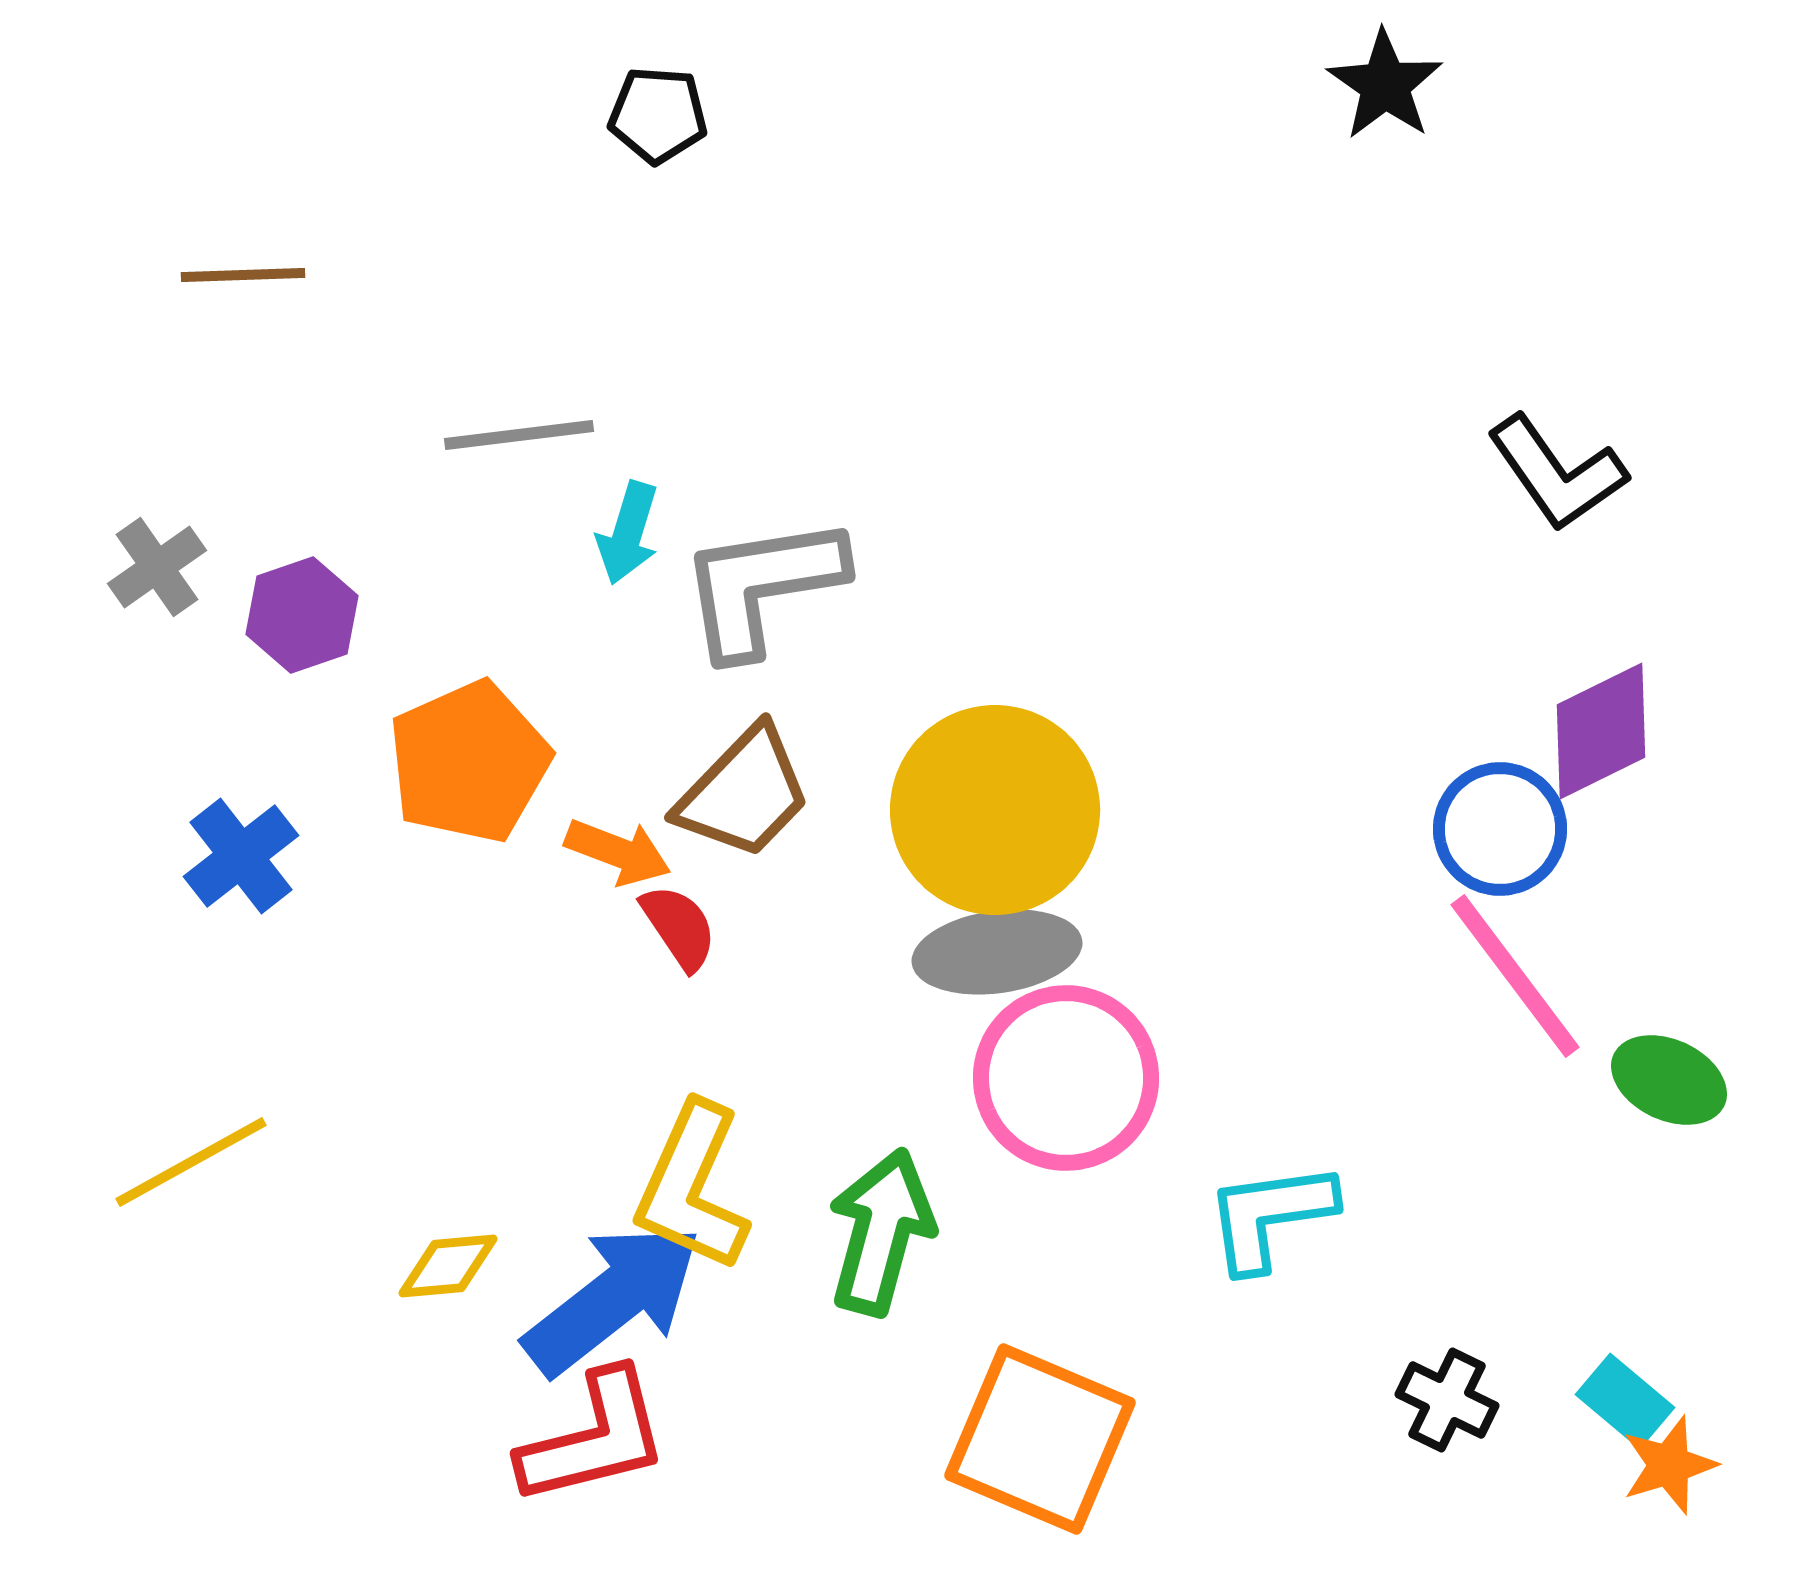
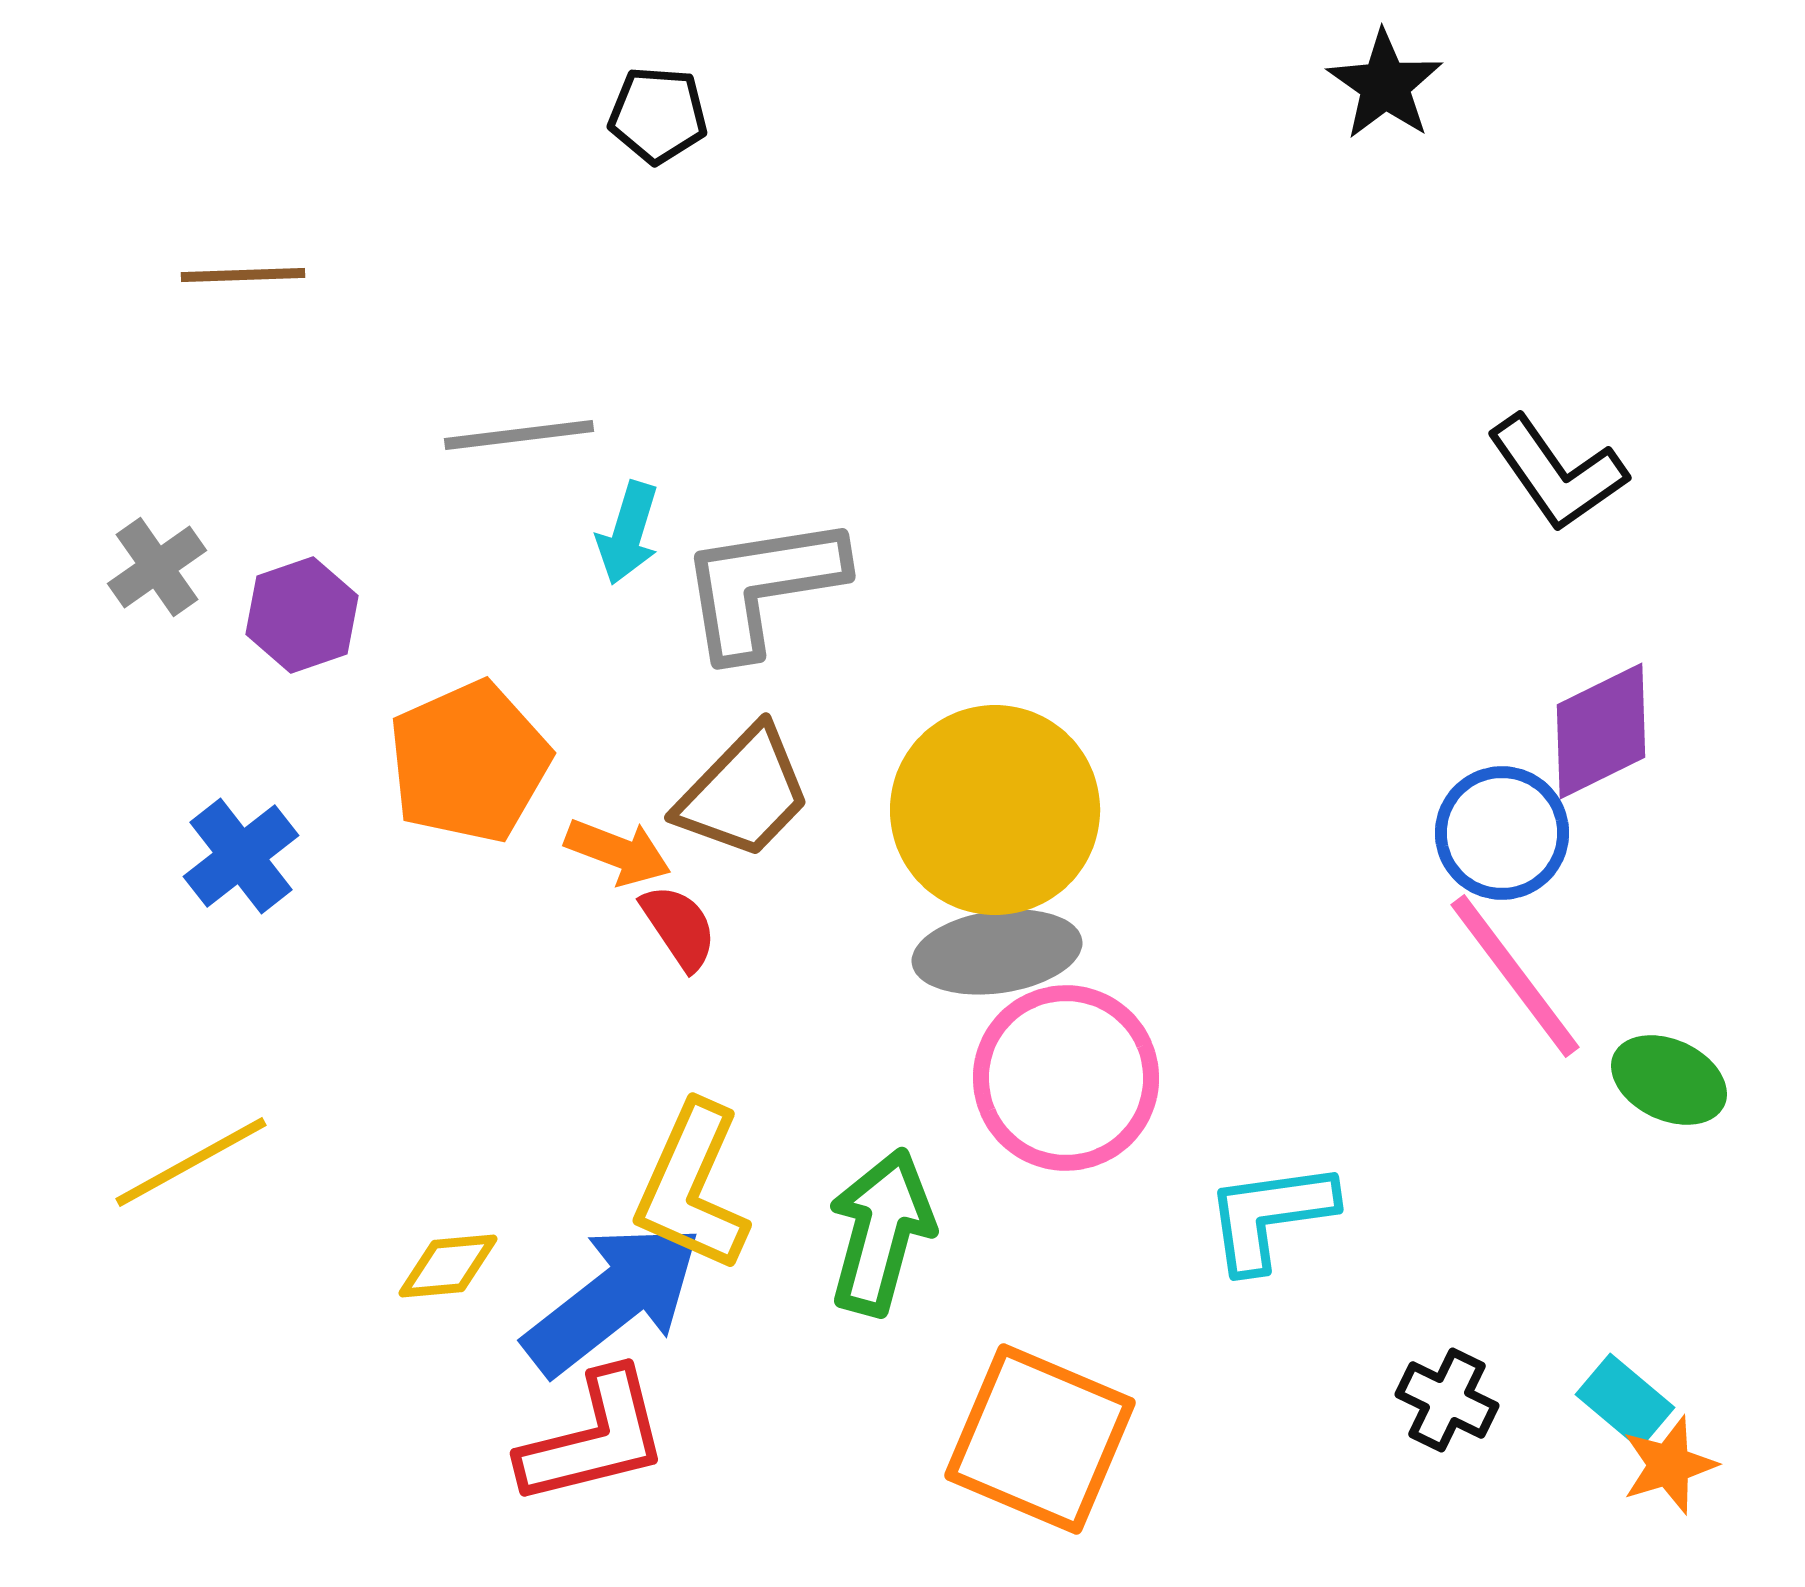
blue circle: moved 2 px right, 4 px down
